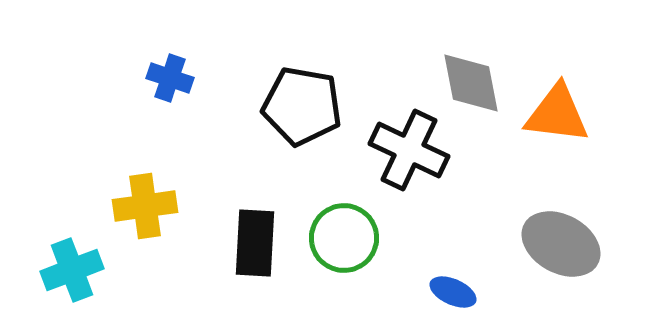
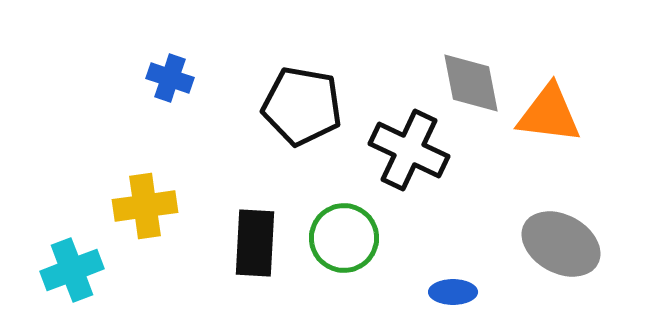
orange triangle: moved 8 px left
blue ellipse: rotated 24 degrees counterclockwise
